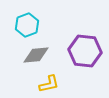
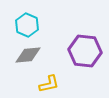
cyan hexagon: rotated 15 degrees counterclockwise
gray diamond: moved 8 px left
